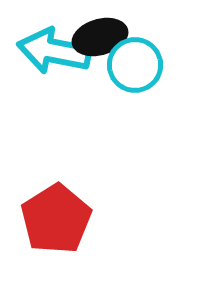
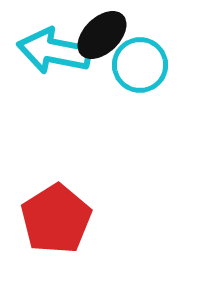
black ellipse: moved 2 px right, 2 px up; rotated 28 degrees counterclockwise
cyan circle: moved 5 px right
